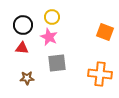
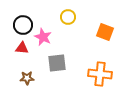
yellow circle: moved 16 px right
pink star: moved 6 px left
